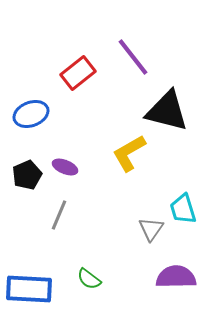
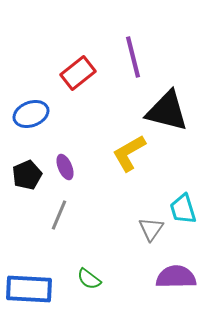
purple line: rotated 24 degrees clockwise
purple ellipse: rotated 45 degrees clockwise
